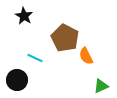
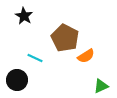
orange semicircle: rotated 96 degrees counterclockwise
